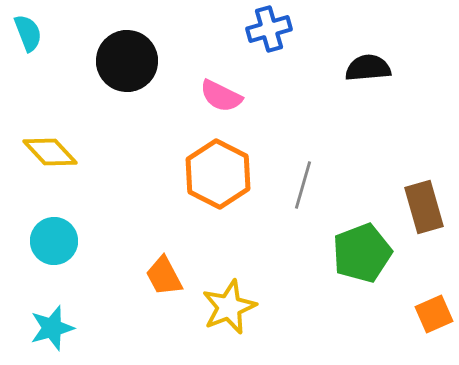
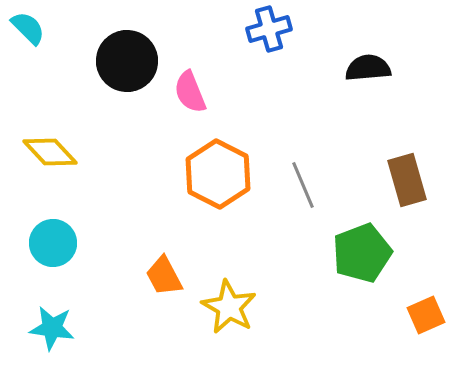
cyan semicircle: moved 5 px up; rotated 24 degrees counterclockwise
pink semicircle: moved 31 px left, 4 px up; rotated 42 degrees clockwise
gray line: rotated 39 degrees counterclockwise
brown rectangle: moved 17 px left, 27 px up
cyan circle: moved 1 px left, 2 px down
yellow star: rotated 20 degrees counterclockwise
orange square: moved 8 px left, 1 px down
cyan star: rotated 24 degrees clockwise
